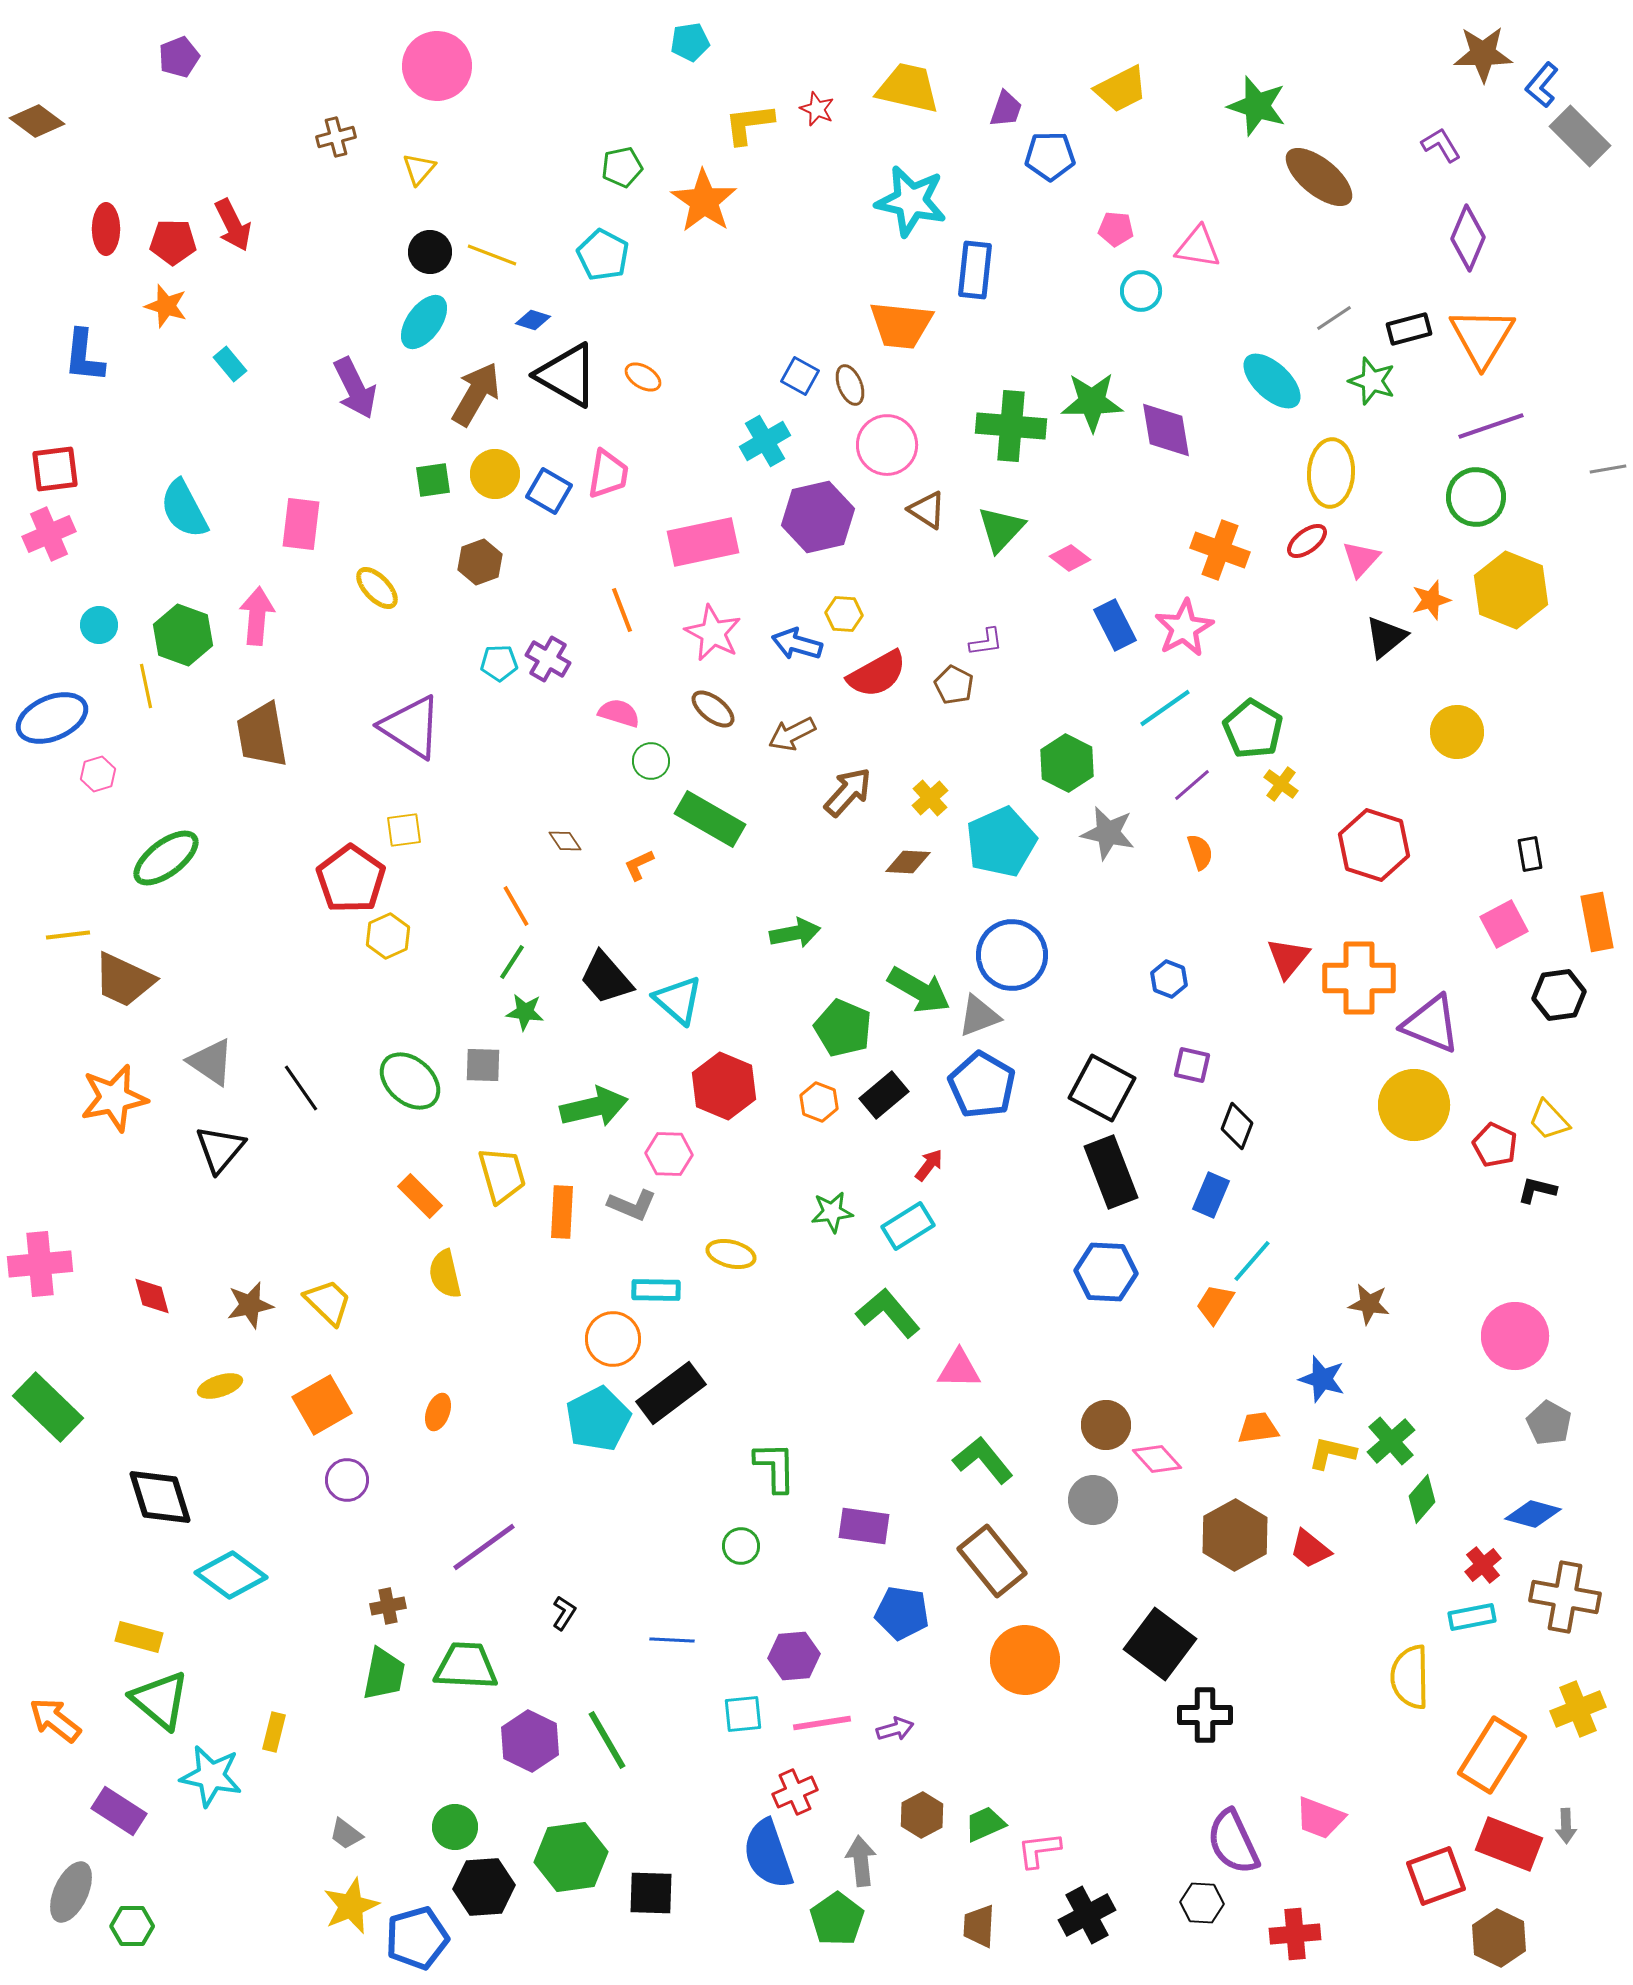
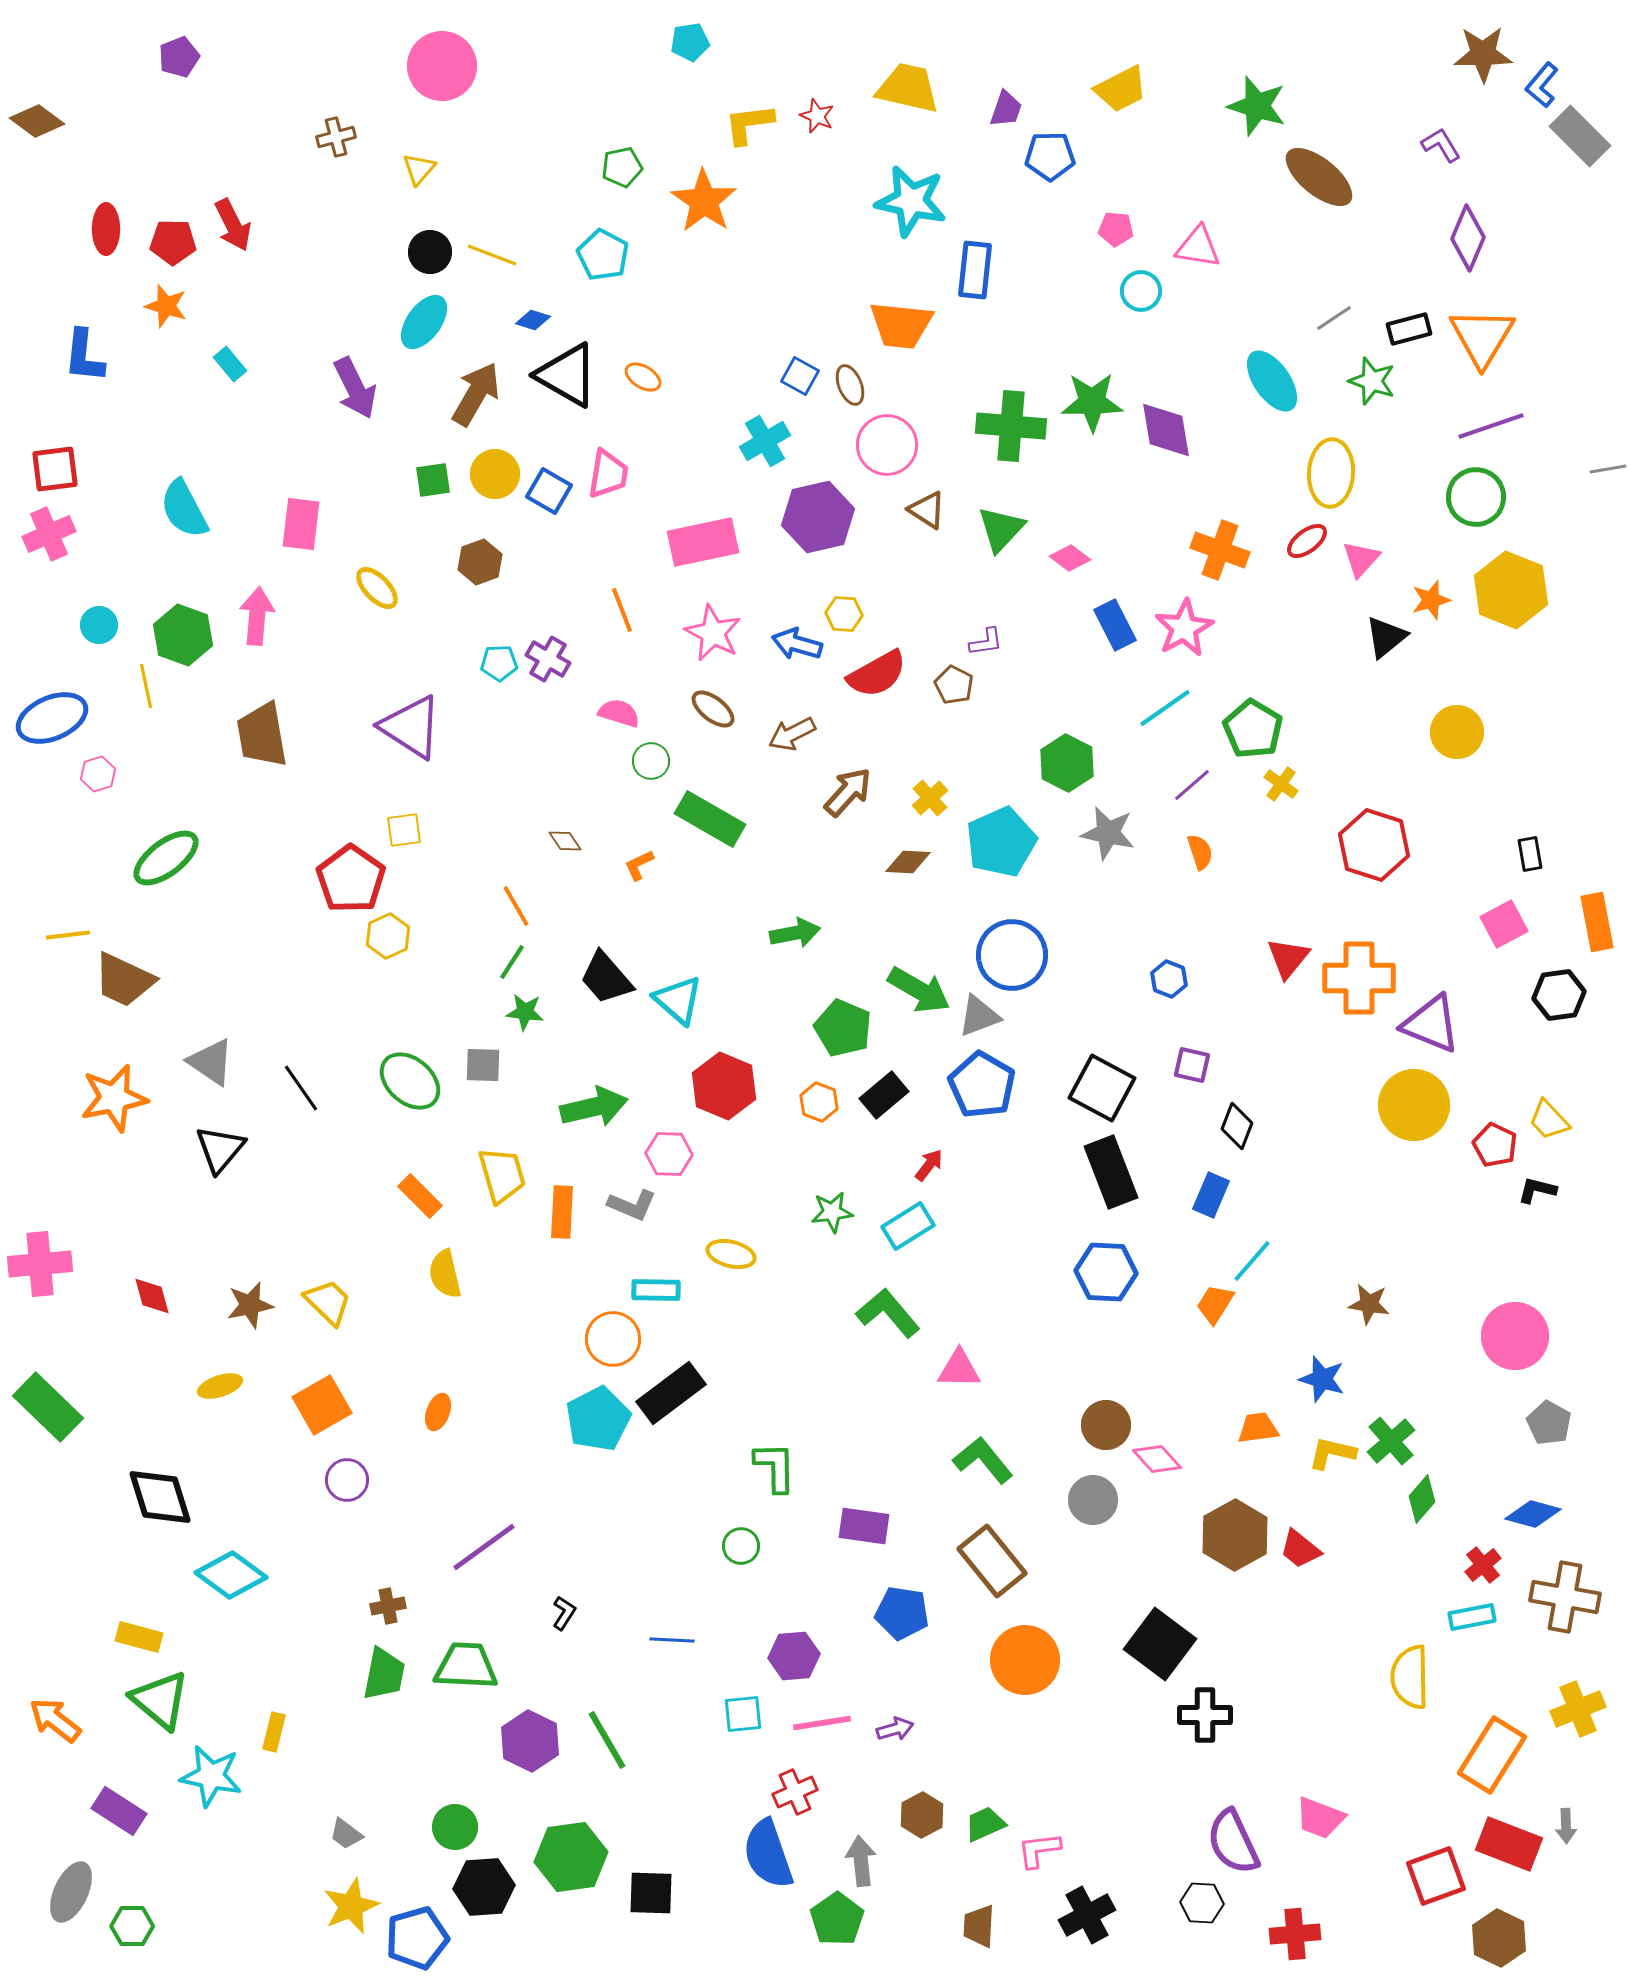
pink circle at (437, 66): moved 5 px right
red star at (817, 109): moved 7 px down
cyan ellipse at (1272, 381): rotated 12 degrees clockwise
red trapezoid at (1310, 1549): moved 10 px left
